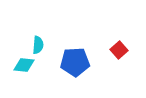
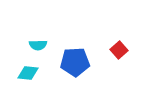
cyan semicircle: rotated 84 degrees clockwise
cyan diamond: moved 4 px right, 8 px down
